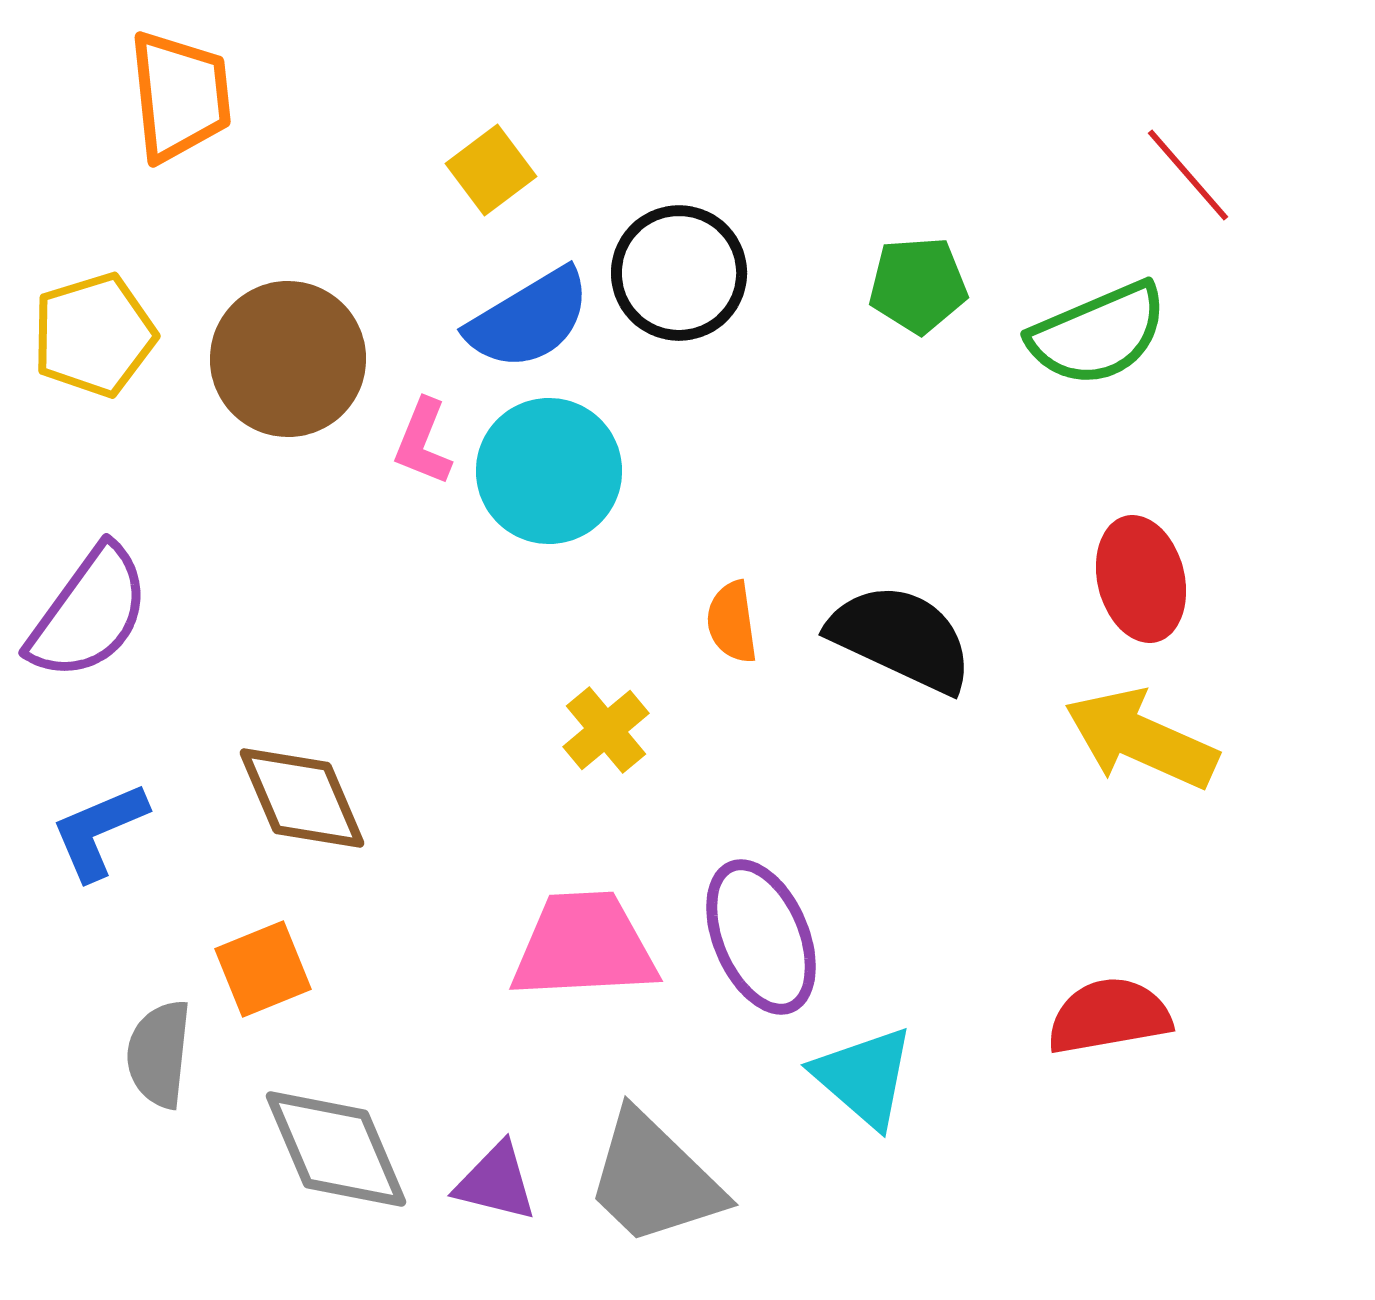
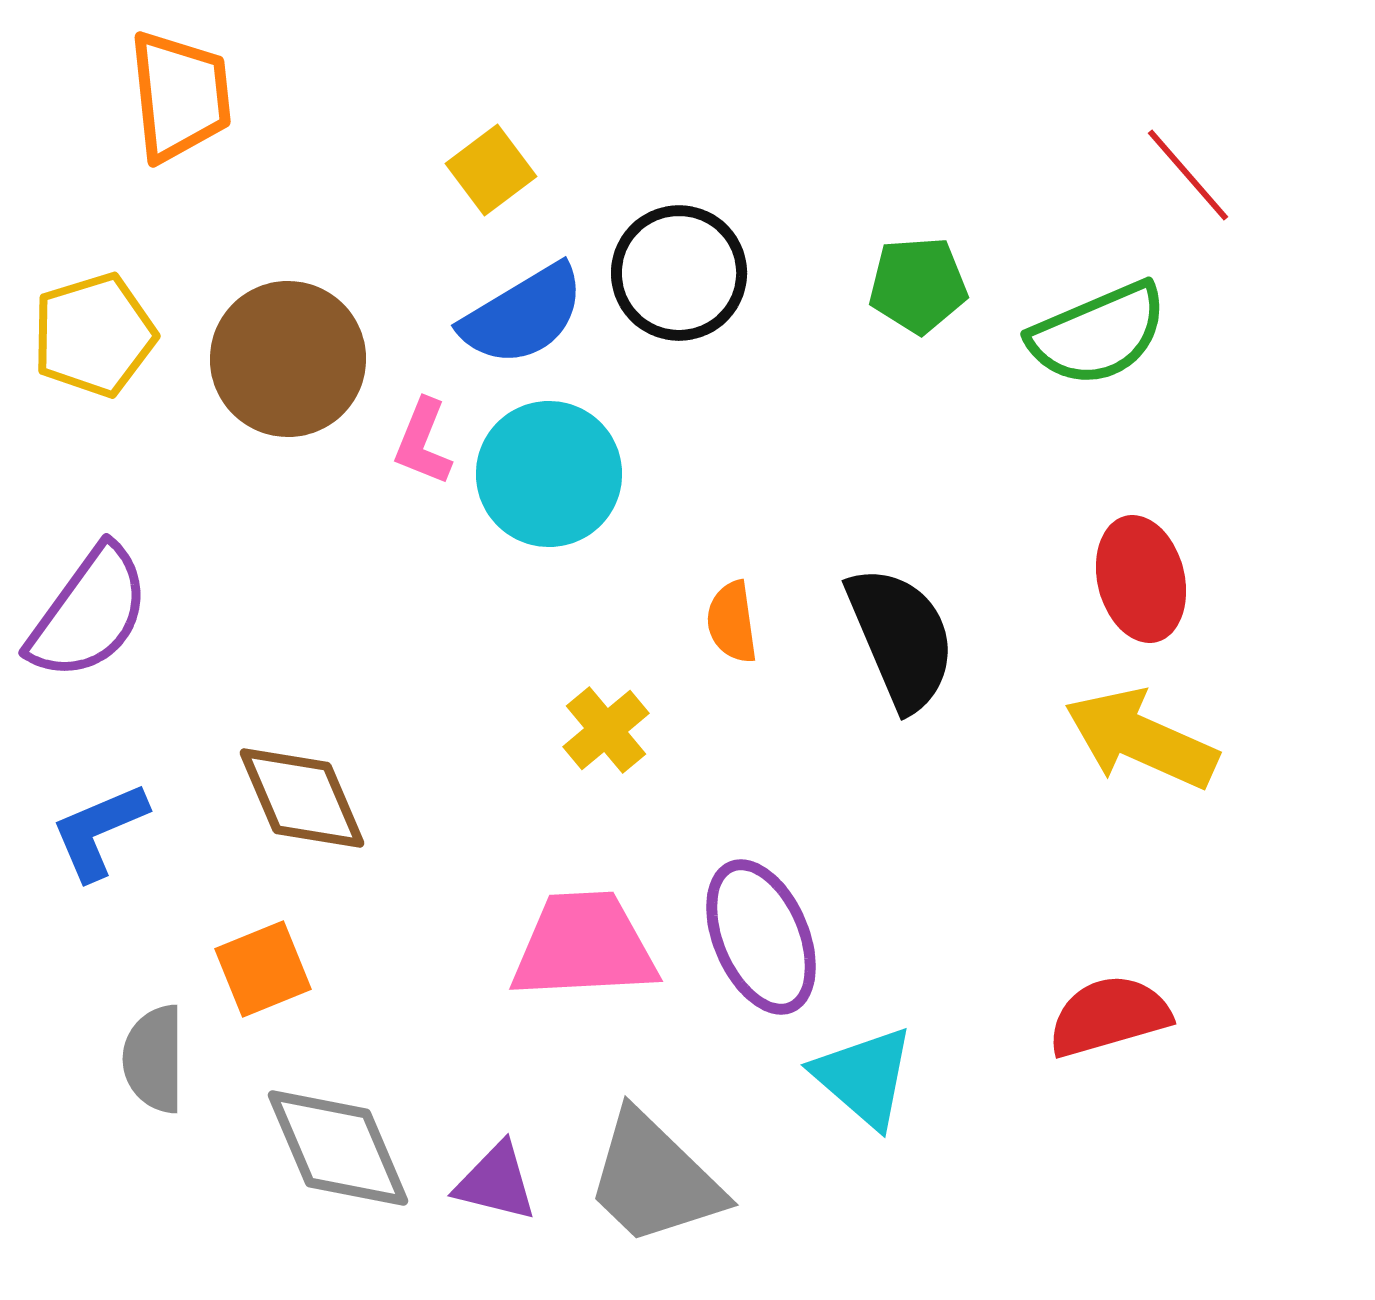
blue semicircle: moved 6 px left, 4 px up
cyan circle: moved 3 px down
black semicircle: rotated 42 degrees clockwise
red semicircle: rotated 6 degrees counterclockwise
gray semicircle: moved 5 px left, 5 px down; rotated 6 degrees counterclockwise
gray diamond: moved 2 px right, 1 px up
